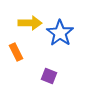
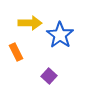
blue star: moved 2 px down
purple square: rotated 21 degrees clockwise
